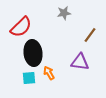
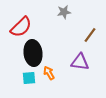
gray star: moved 1 px up
